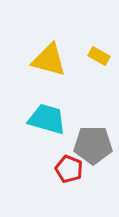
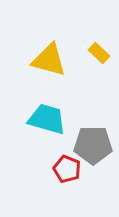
yellow rectangle: moved 3 px up; rotated 15 degrees clockwise
red pentagon: moved 2 px left
